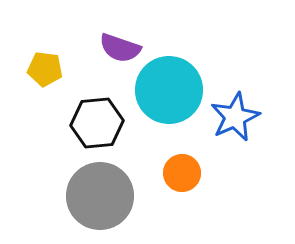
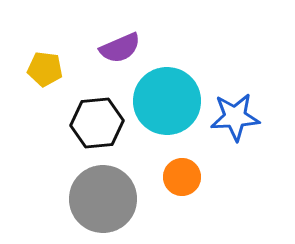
purple semicircle: rotated 42 degrees counterclockwise
cyan circle: moved 2 px left, 11 px down
blue star: rotated 21 degrees clockwise
orange circle: moved 4 px down
gray circle: moved 3 px right, 3 px down
